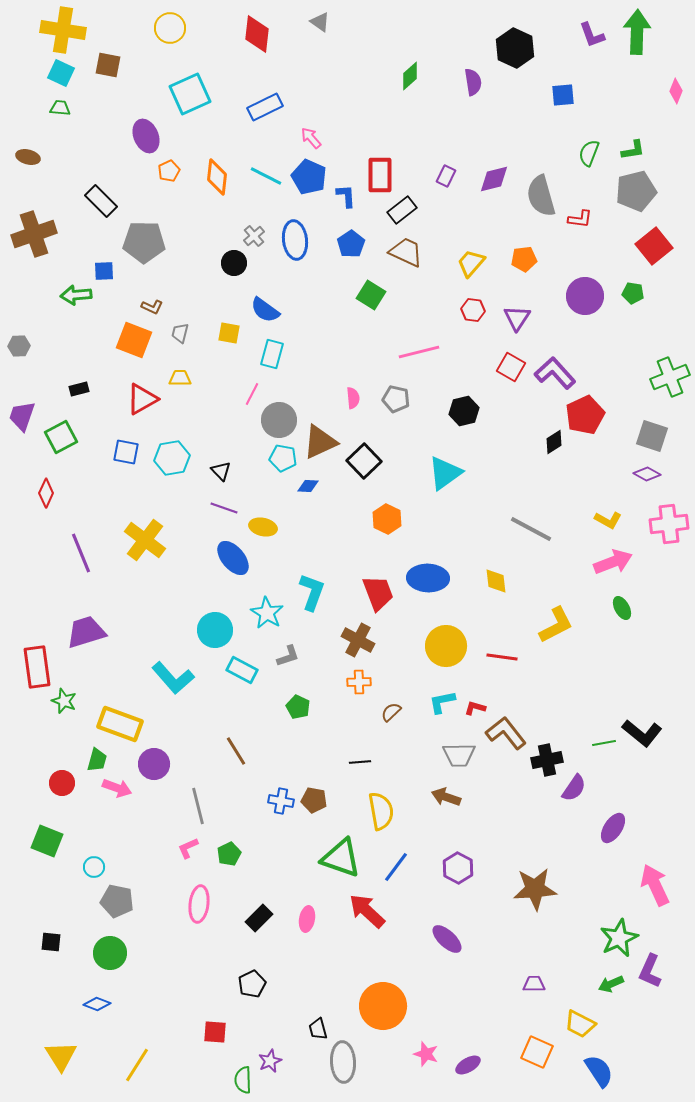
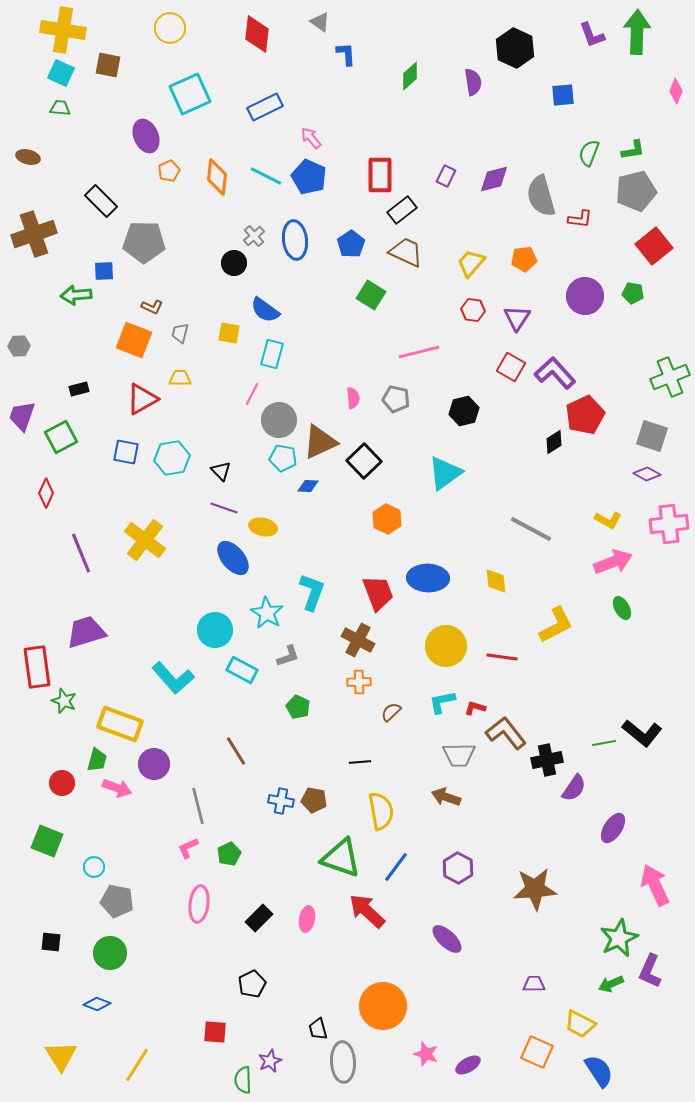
blue L-shape at (346, 196): moved 142 px up
